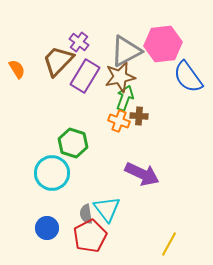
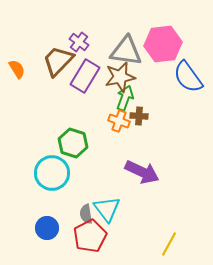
gray triangle: rotated 36 degrees clockwise
purple arrow: moved 2 px up
